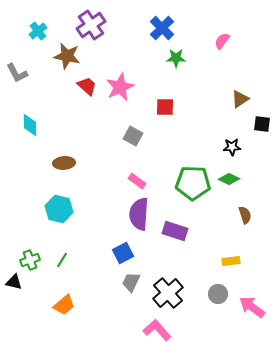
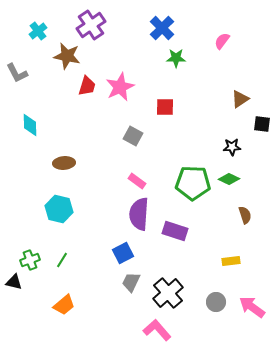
red trapezoid: rotated 65 degrees clockwise
gray circle: moved 2 px left, 8 px down
